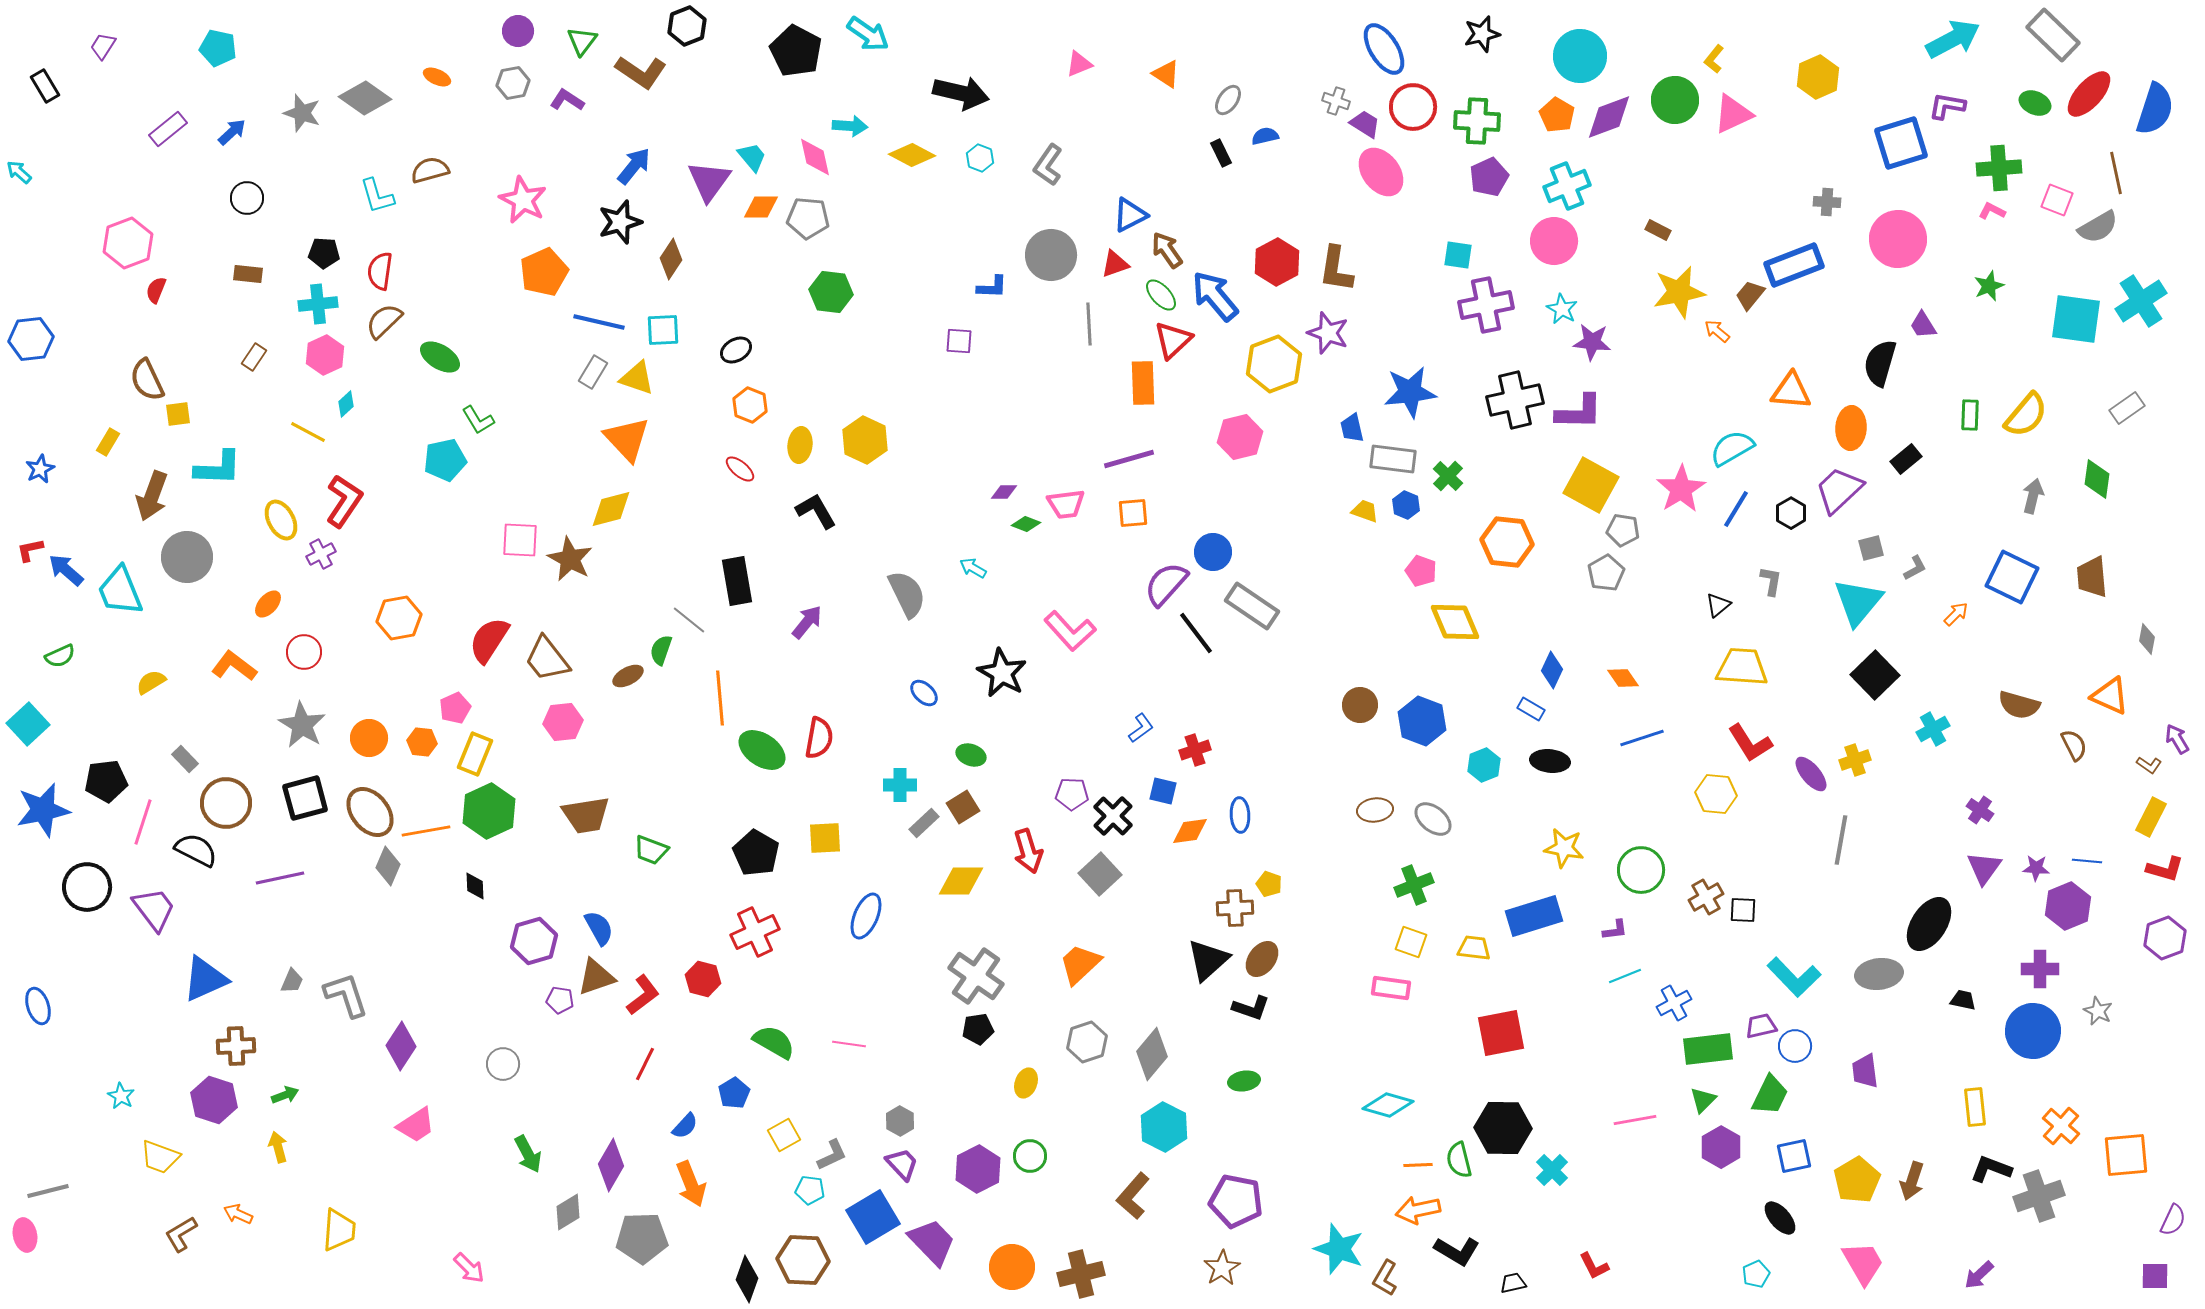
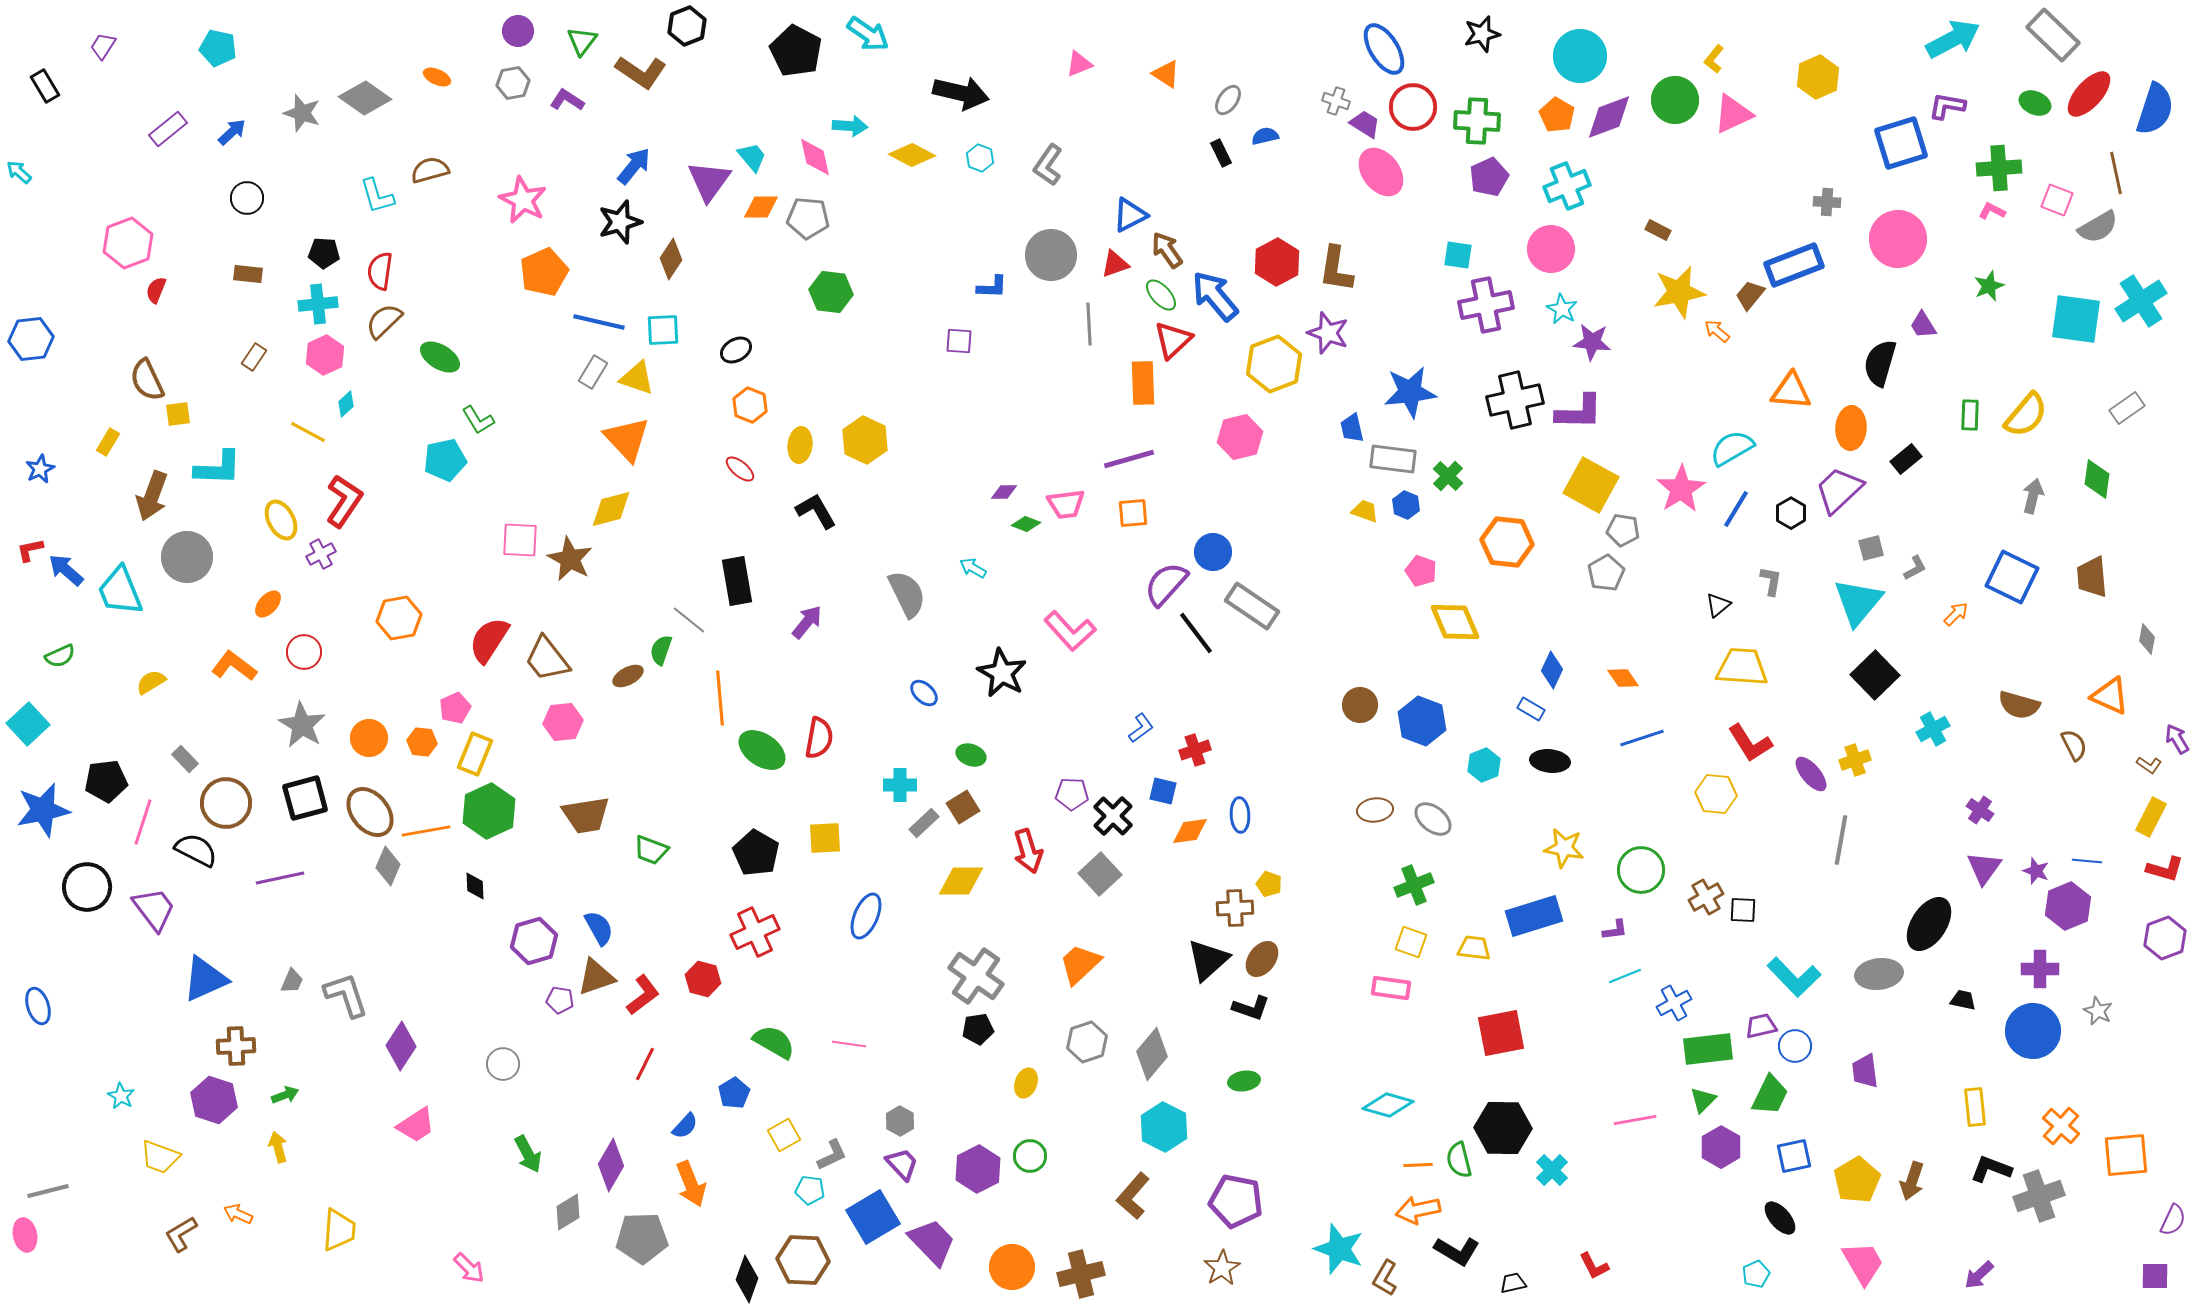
pink circle at (1554, 241): moved 3 px left, 8 px down
purple star at (2036, 868): moved 3 px down; rotated 16 degrees clockwise
